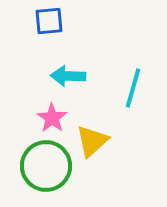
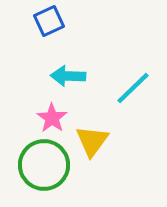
blue square: rotated 20 degrees counterclockwise
cyan line: rotated 30 degrees clockwise
yellow triangle: rotated 12 degrees counterclockwise
green circle: moved 2 px left, 1 px up
